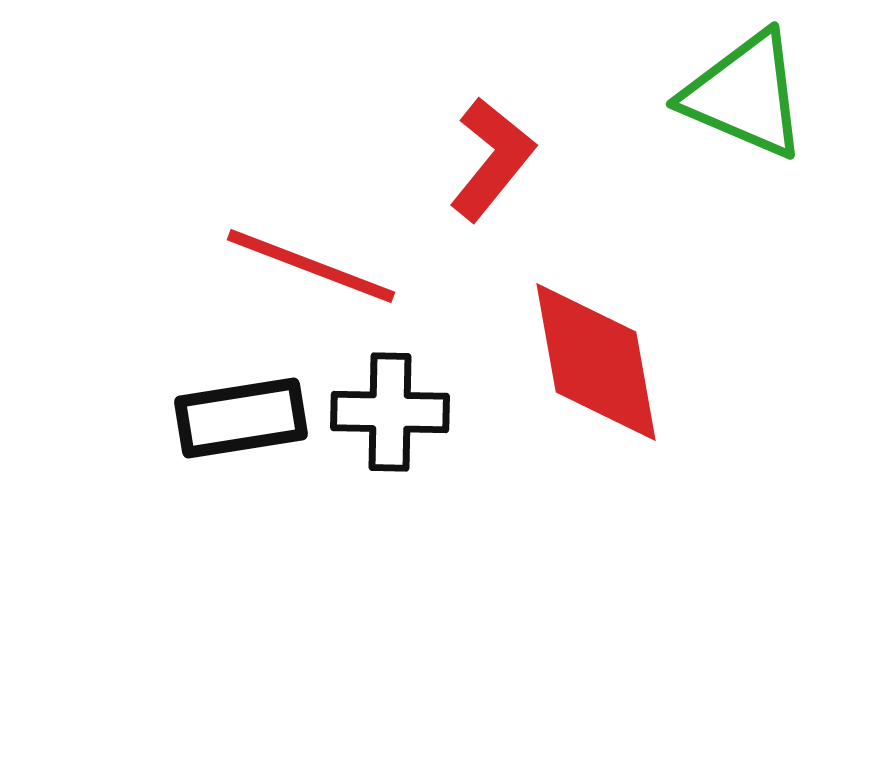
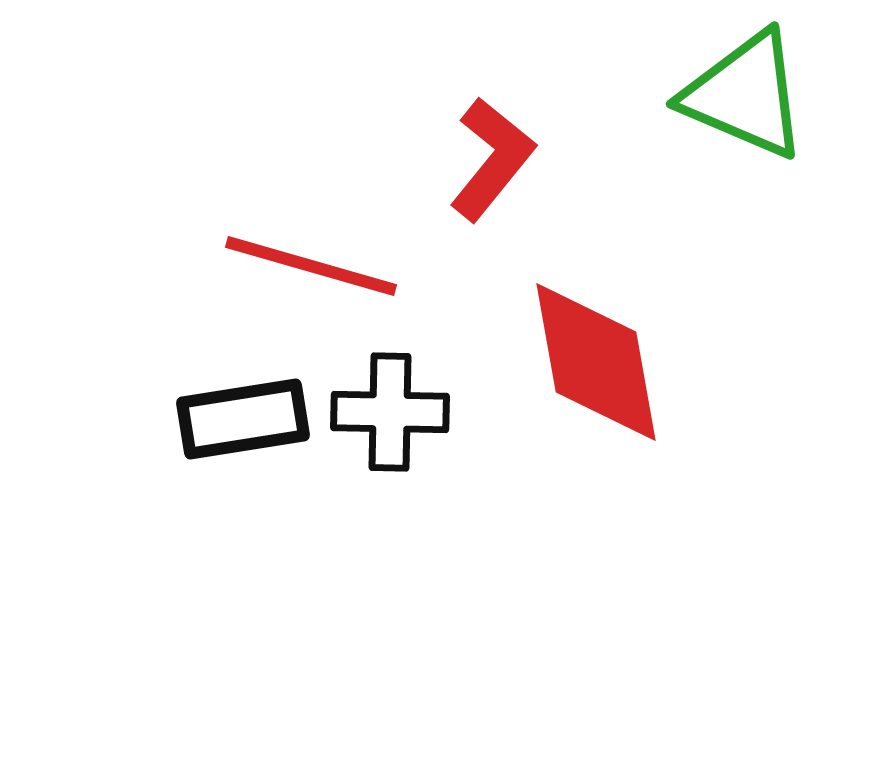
red line: rotated 5 degrees counterclockwise
black rectangle: moved 2 px right, 1 px down
